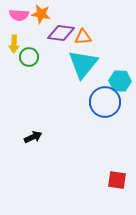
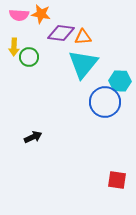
yellow arrow: moved 3 px down
